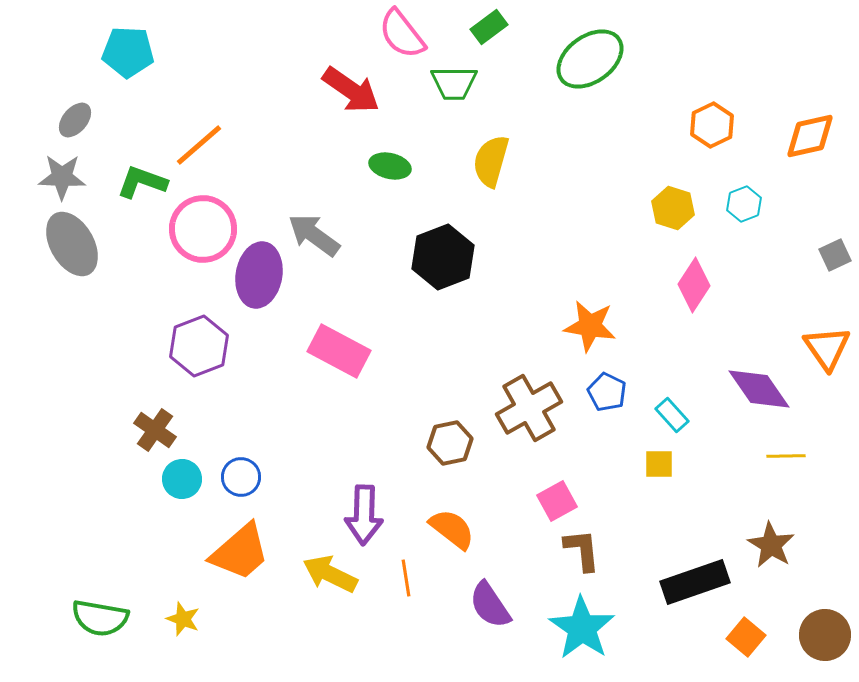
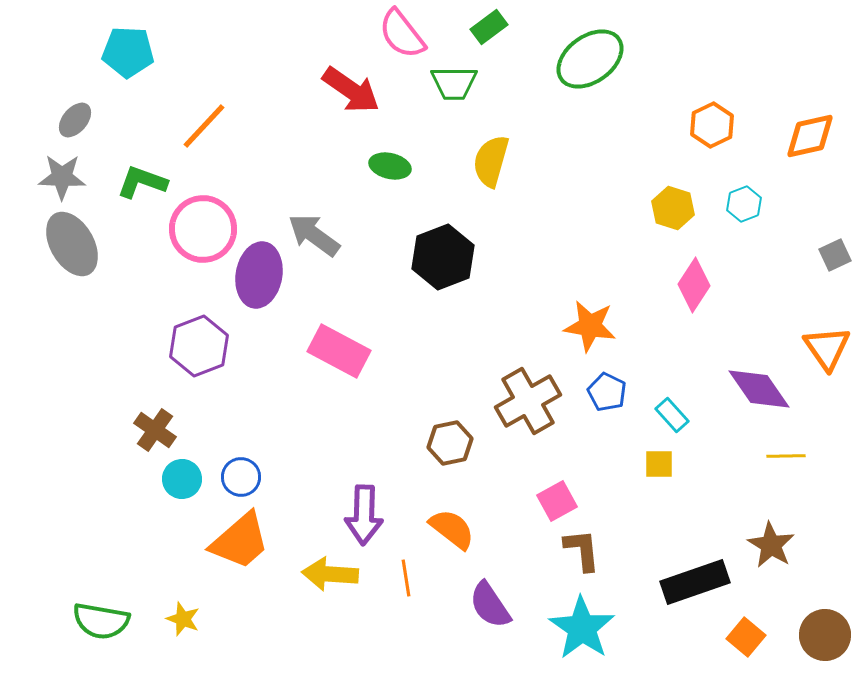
orange line at (199, 145): moved 5 px right, 19 px up; rotated 6 degrees counterclockwise
brown cross at (529, 408): moved 1 px left, 7 px up
orange trapezoid at (240, 552): moved 11 px up
yellow arrow at (330, 574): rotated 22 degrees counterclockwise
green semicircle at (100, 618): moved 1 px right, 3 px down
